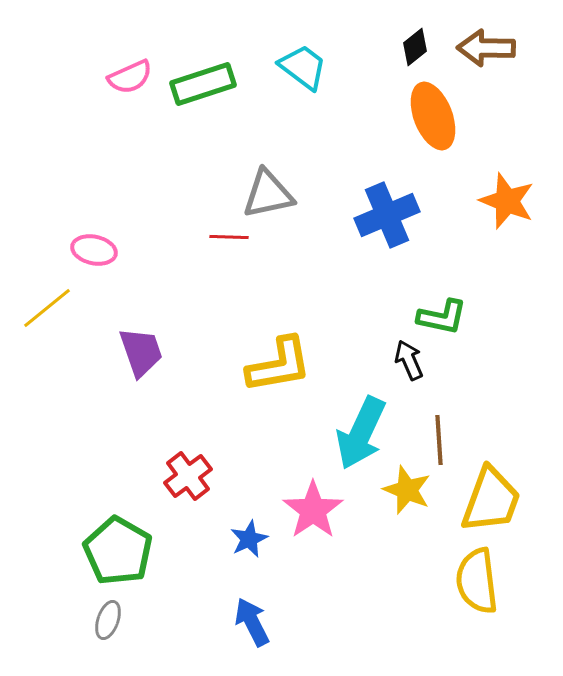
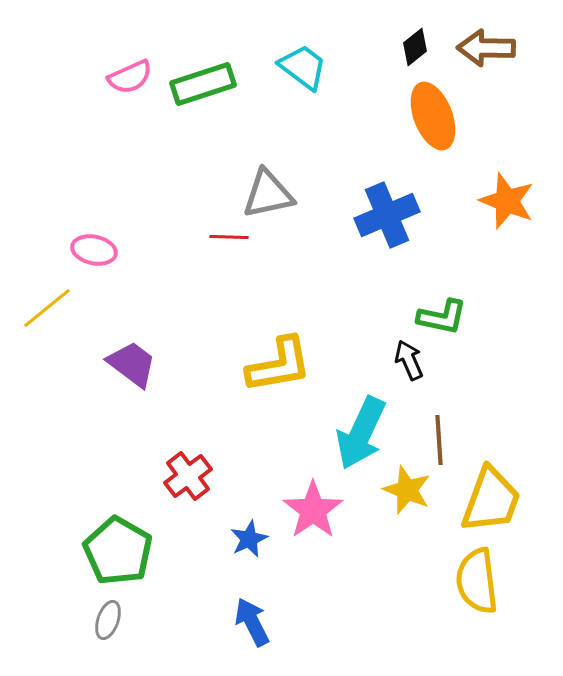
purple trapezoid: moved 9 px left, 12 px down; rotated 34 degrees counterclockwise
